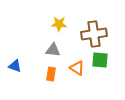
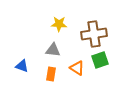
green square: rotated 24 degrees counterclockwise
blue triangle: moved 7 px right
